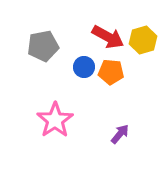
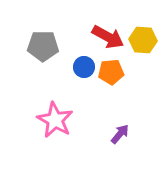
yellow hexagon: rotated 20 degrees clockwise
gray pentagon: rotated 12 degrees clockwise
orange pentagon: rotated 10 degrees counterclockwise
pink star: rotated 9 degrees counterclockwise
